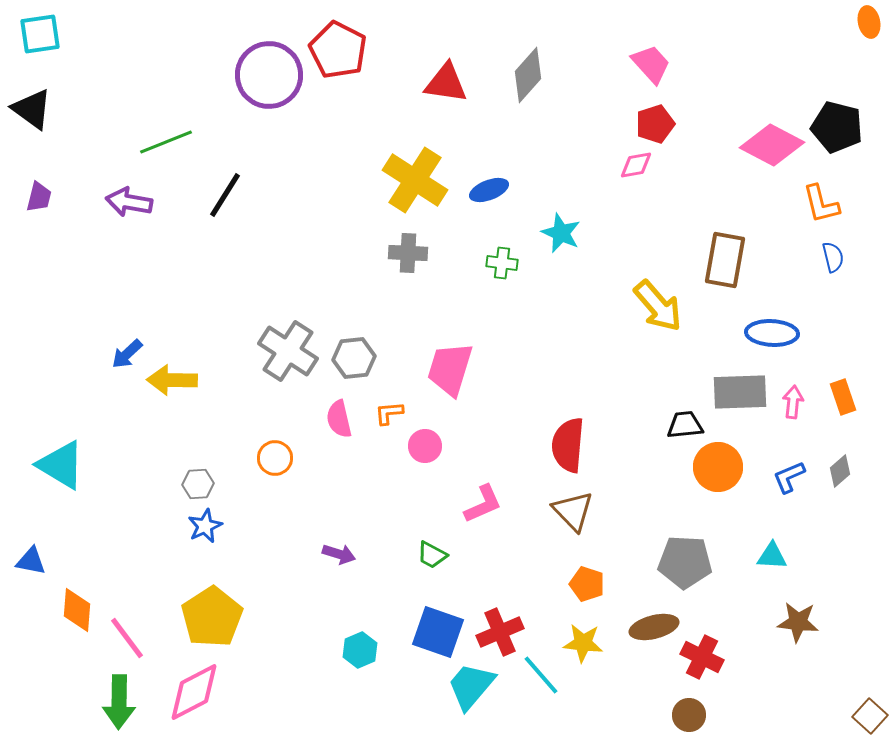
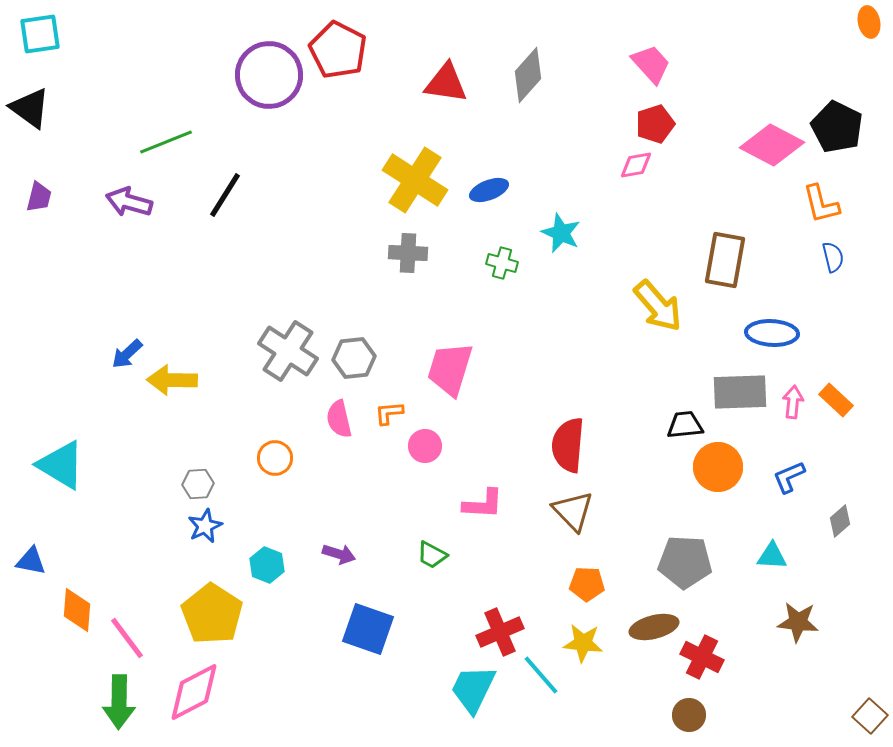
black triangle at (32, 109): moved 2 px left, 1 px up
black pentagon at (837, 127): rotated 12 degrees clockwise
purple arrow at (129, 202): rotated 6 degrees clockwise
green cross at (502, 263): rotated 8 degrees clockwise
orange rectangle at (843, 397): moved 7 px left, 3 px down; rotated 28 degrees counterclockwise
gray diamond at (840, 471): moved 50 px down
pink L-shape at (483, 504): rotated 27 degrees clockwise
orange pentagon at (587, 584): rotated 16 degrees counterclockwise
yellow pentagon at (212, 617): moved 3 px up; rotated 6 degrees counterclockwise
blue square at (438, 632): moved 70 px left, 3 px up
cyan hexagon at (360, 650): moved 93 px left, 85 px up; rotated 16 degrees counterclockwise
cyan trapezoid at (471, 686): moved 2 px right, 3 px down; rotated 14 degrees counterclockwise
